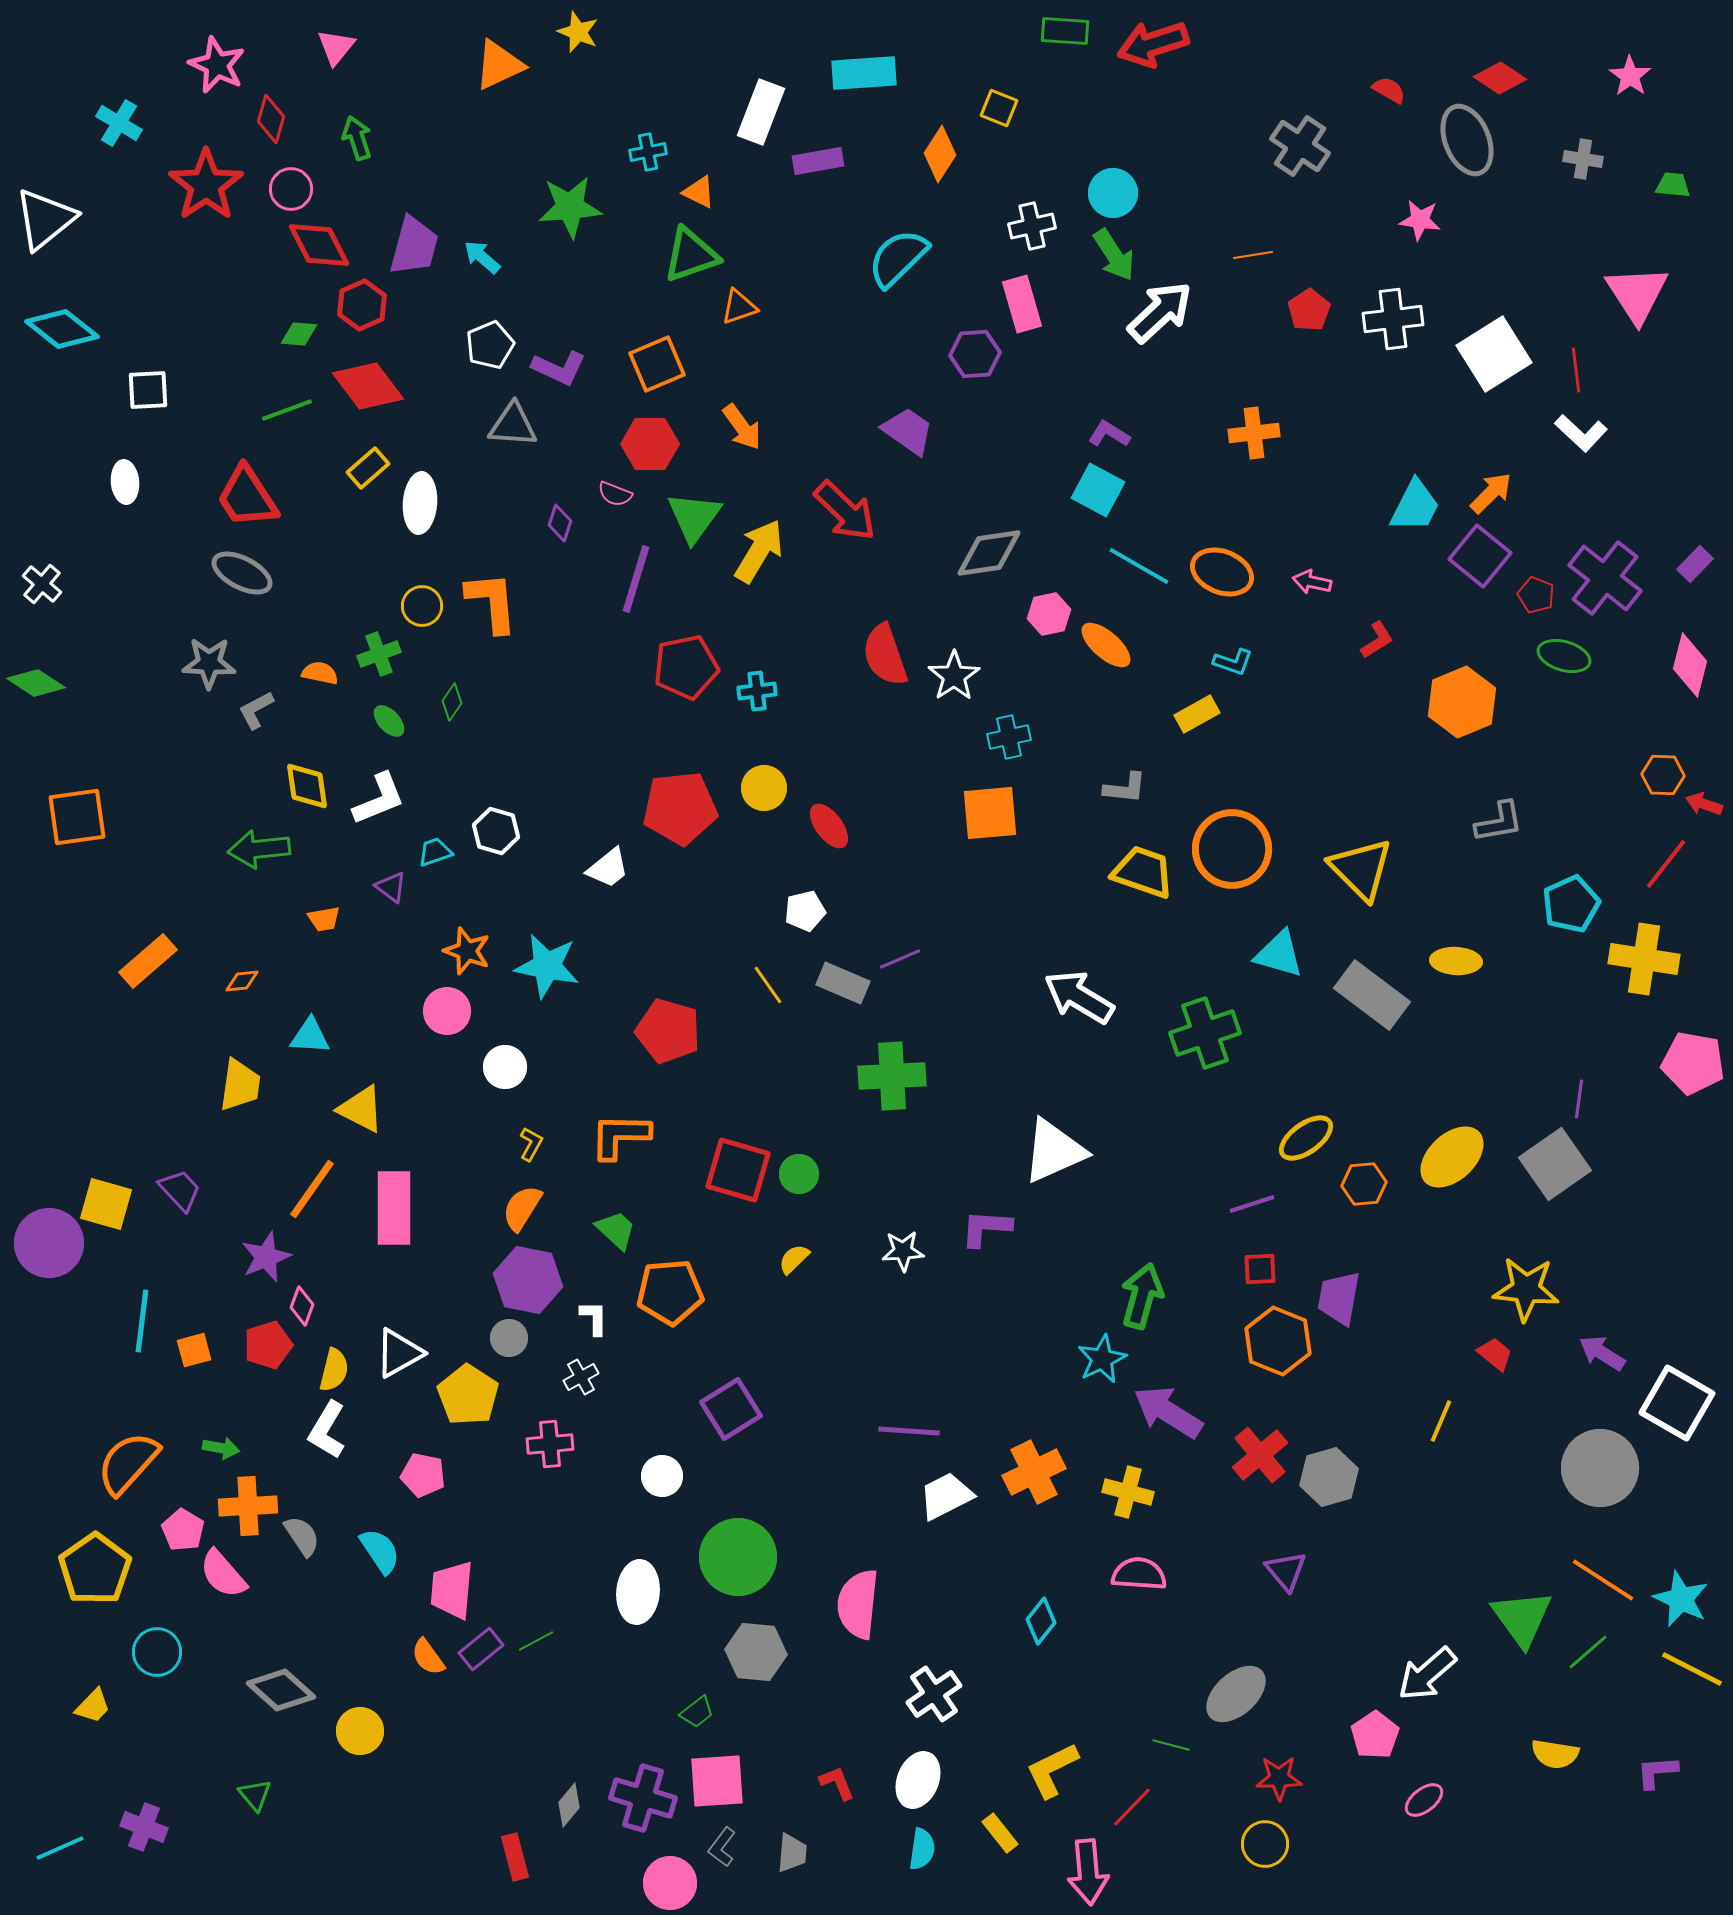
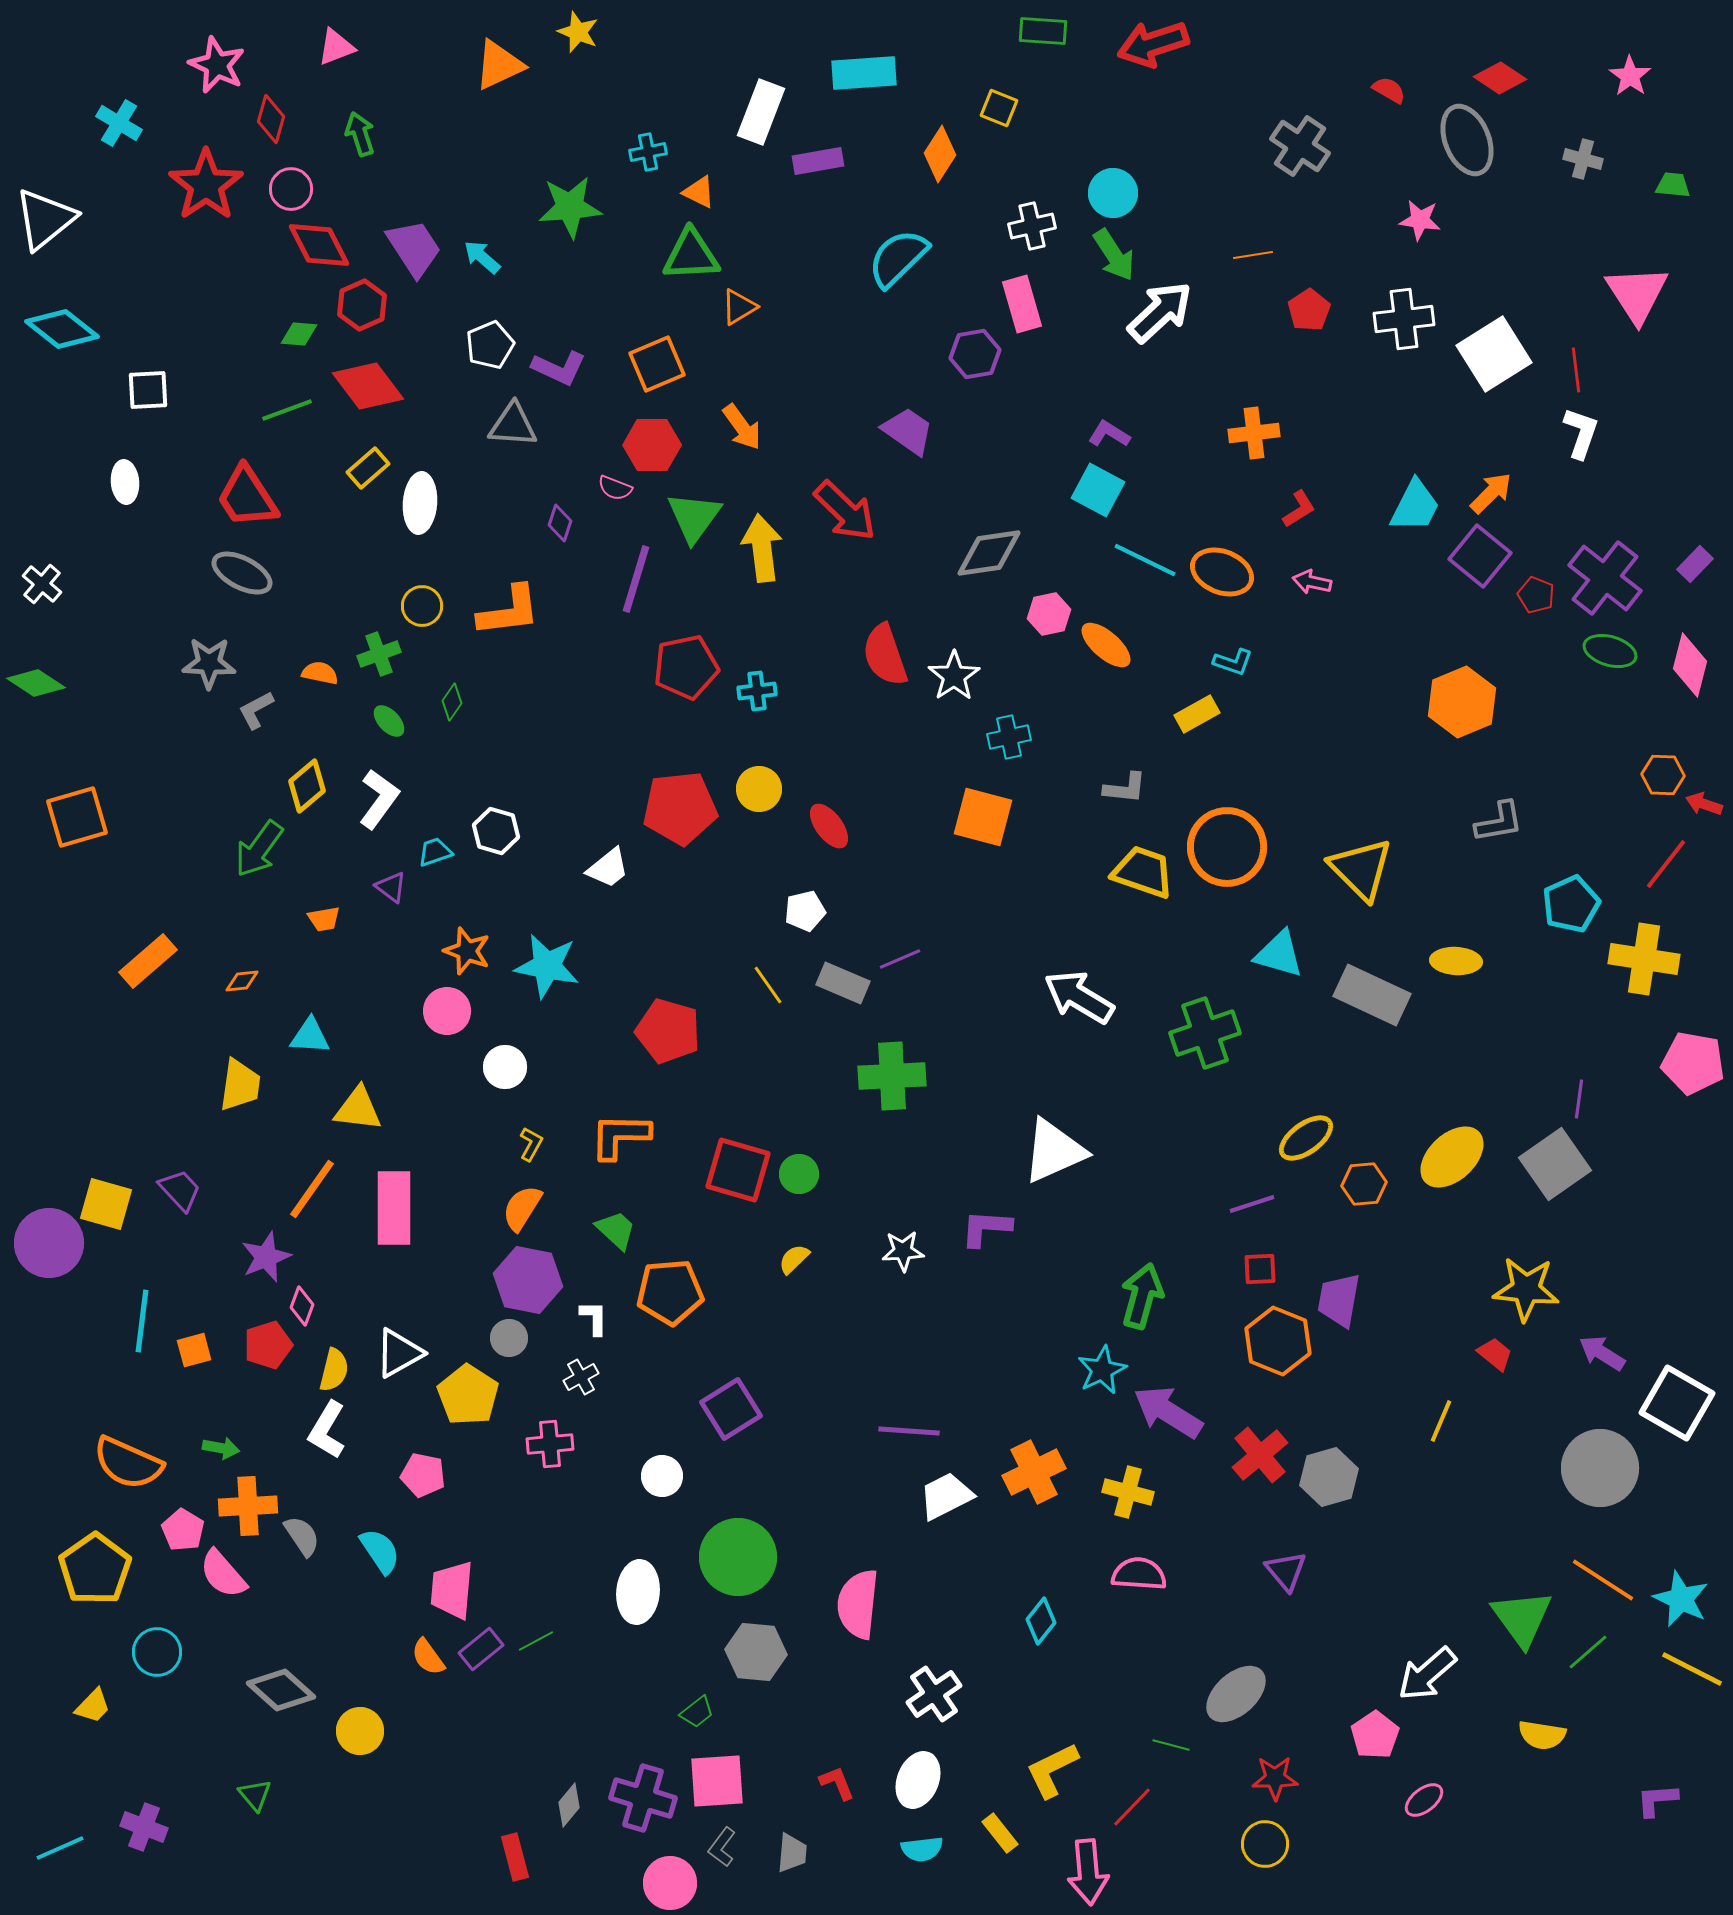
green rectangle at (1065, 31): moved 22 px left
pink triangle at (336, 47): rotated 30 degrees clockwise
green arrow at (357, 138): moved 3 px right, 4 px up
gray cross at (1583, 159): rotated 6 degrees clockwise
purple trapezoid at (414, 246): moved 2 px down; rotated 48 degrees counterclockwise
green triangle at (691, 255): rotated 16 degrees clockwise
orange triangle at (739, 307): rotated 12 degrees counterclockwise
white cross at (1393, 319): moved 11 px right
purple hexagon at (975, 354): rotated 6 degrees counterclockwise
white L-shape at (1581, 433): rotated 114 degrees counterclockwise
red hexagon at (650, 444): moved 2 px right, 1 px down
pink semicircle at (615, 494): moved 6 px up
yellow arrow at (759, 551): moved 3 px right, 3 px up; rotated 38 degrees counterclockwise
cyan line at (1139, 566): moved 6 px right, 6 px up; rotated 4 degrees counterclockwise
orange L-shape at (492, 602): moved 17 px right, 9 px down; rotated 88 degrees clockwise
red L-shape at (1377, 640): moved 78 px left, 131 px up
green ellipse at (1564, 656): moved 46 px right, 5 px up
yellow diamond at (307, 786): rotated 58 degrees clockwise
yellow circle at (764, 788): moved 5 px left, 1 px down
white L-shape at (379, 799): rotated 32 degrees counterclockwise
orange square at (990, 813): moved 7 px left, 4 px down; rotated 20 degrees clockwise
orange square at (77, 817): rotated 8 degrees counterclockwise
green arrow at (259, 849): rotated 48 degrees counterclockwise
orange circle at (1232, 849): moved 5 px left, 2 px up
gray rectangle at (1372, 995): rotated 12 degrees counterclockwise
yellow triangle at (361, 1109): moved 3 px left; rotated 20 degrees counterclockwise
purple trapezoid at (1339, 1298): moved 2 px down
cyan star at (1102, 1359): moved 11 px down
orange semicircle at (128, 1463): rotated 108 degrees counterclockwise
yellow semicircle at (1555, 1754): moved 13 px left, 19 px up
purple L-shape at (1657, 1772): moved 28 px down
red star at (1279, 1778): moved 4 px left
cyan semicircle at (922, 1849): rotated 75 degrees clockwise
